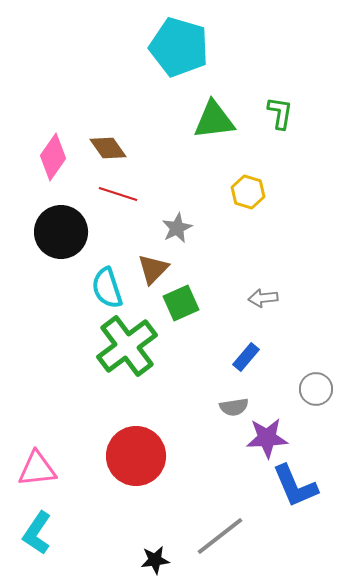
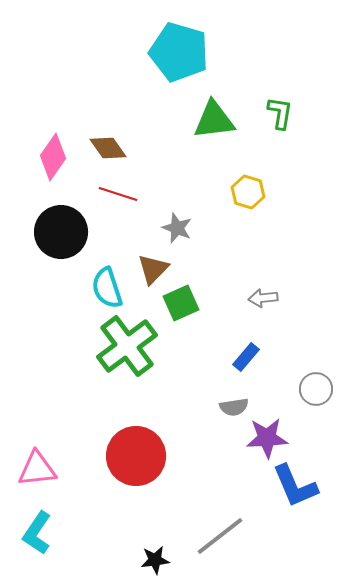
cyan pentagon: moved 5 px down
gray star: rotated 24 degrees counterclockwise
